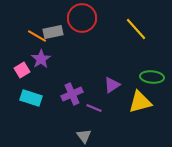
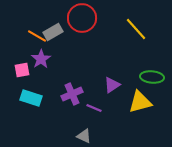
gray rectangle: rotated 18 degrees counterclockwise
pink square: rotated 21 degrees clockwise
gray triangle: rotated 28 degrees counterclockwise
